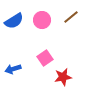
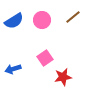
brown line: moved 2 px right
